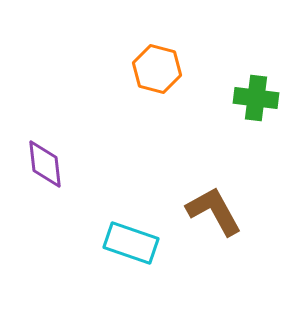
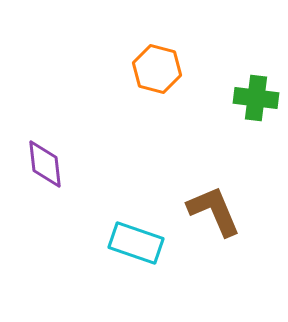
brown L-shape: rotated 6 degrees clockwise
cyan rectangle: moved 5 px right
